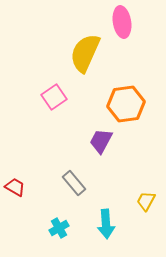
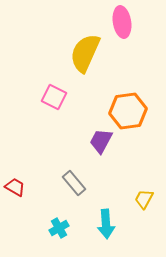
pink square: rotated 30 degrees counterclockwise
orange hexagon: moved 2 px right, 7 px down
yellow trapezoid: moved 2 px left, 2 px up
